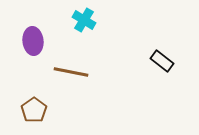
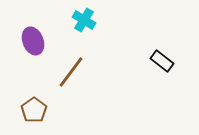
purple ellipse: rotated 16 degrees counterclockwise
brown line: rotated 64 degrees counterclockwise
